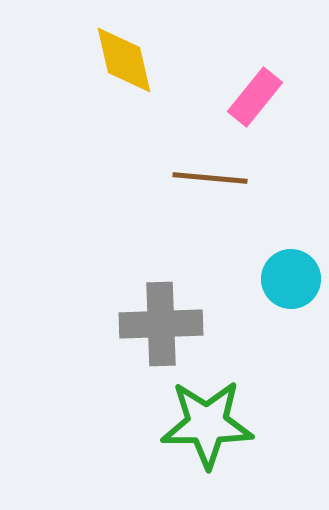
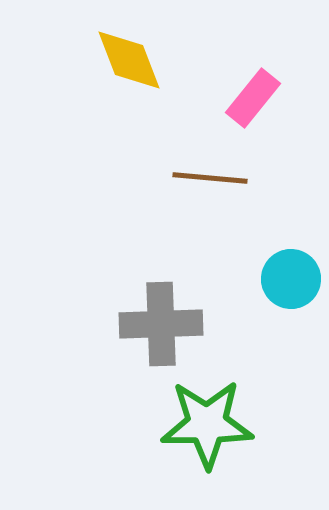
yellow diamond: moved 5 px right; rotated 8 degrees counterclockwise
pink rectangle: moved 2 px left, 1 px down
